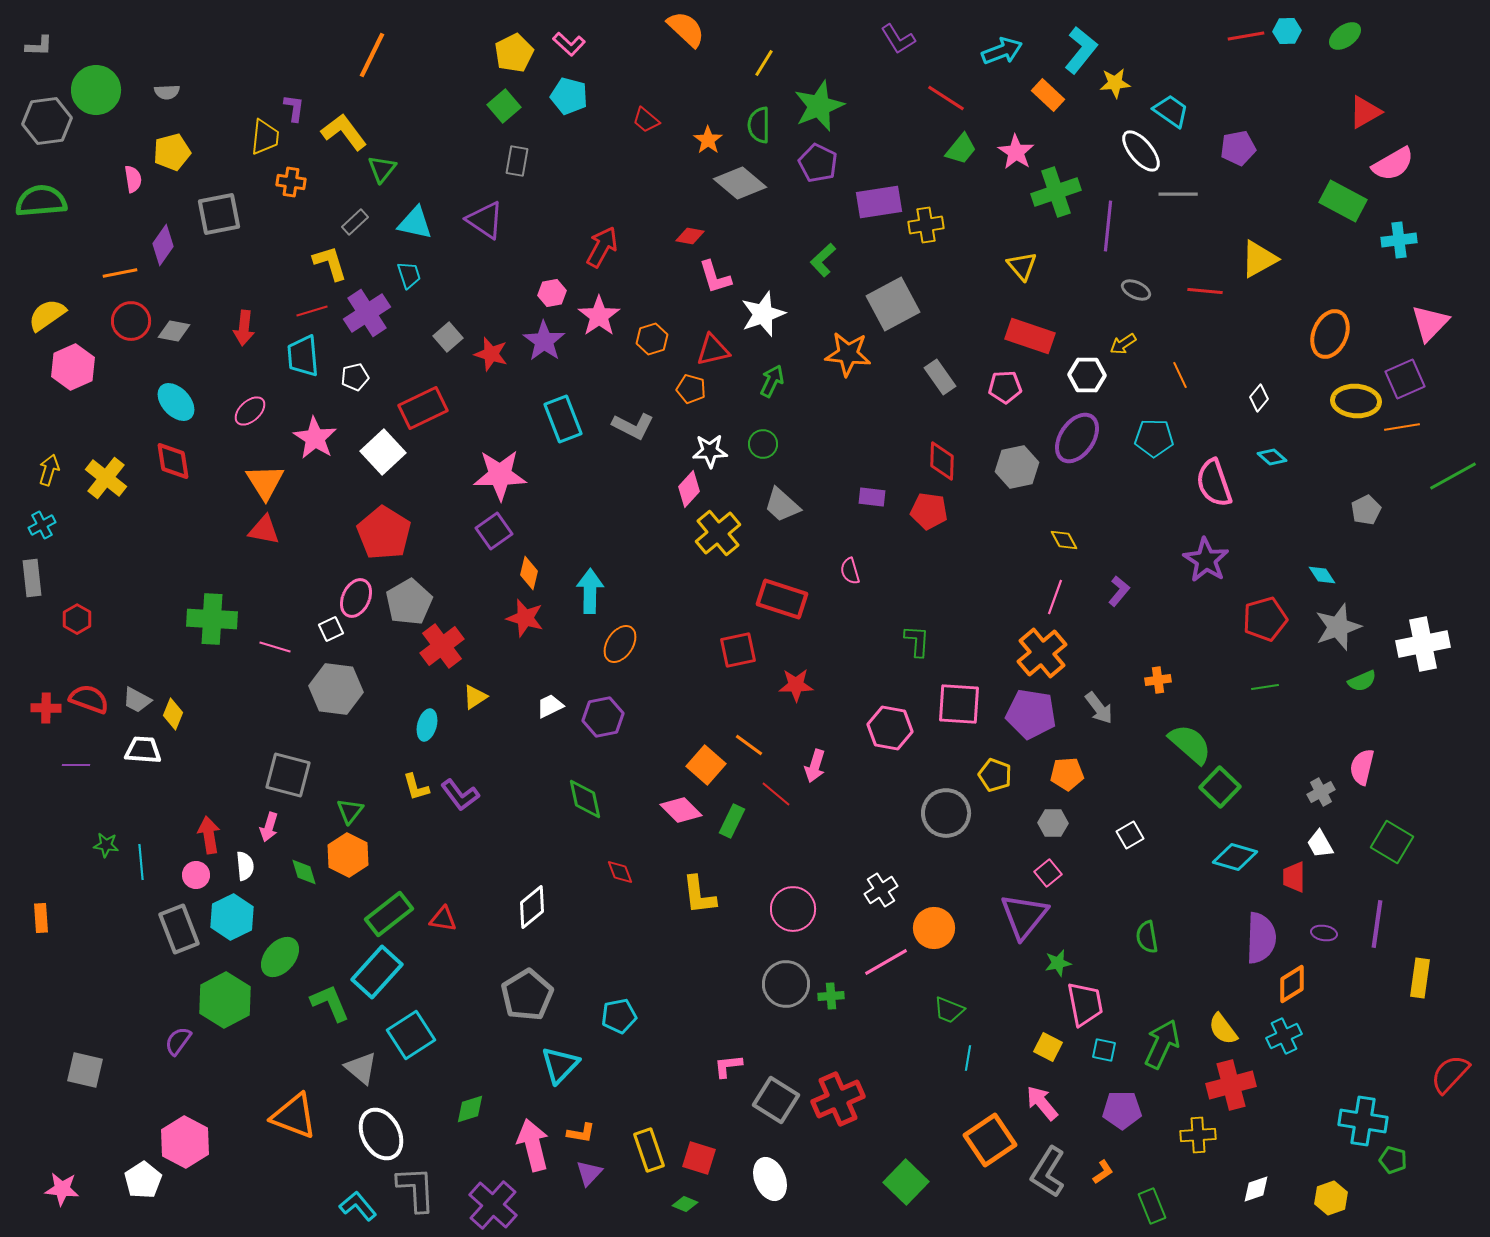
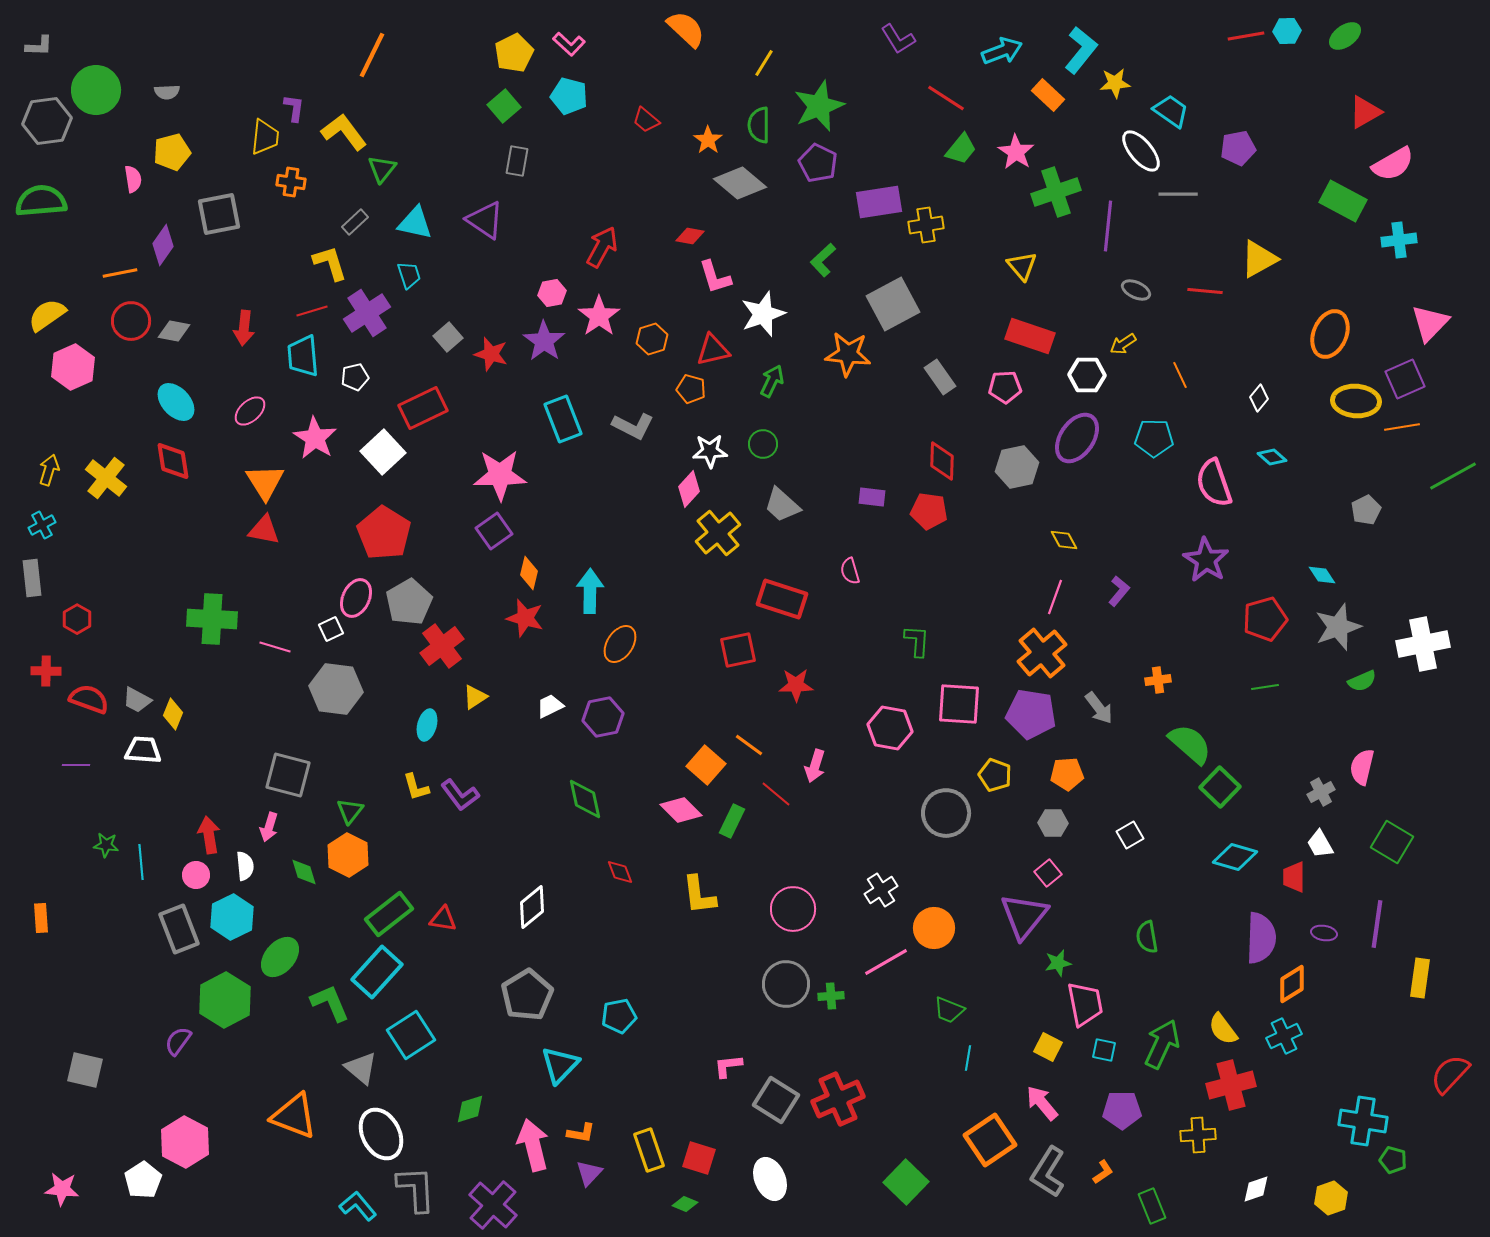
red cross at (46, 708): moved 37 px up
